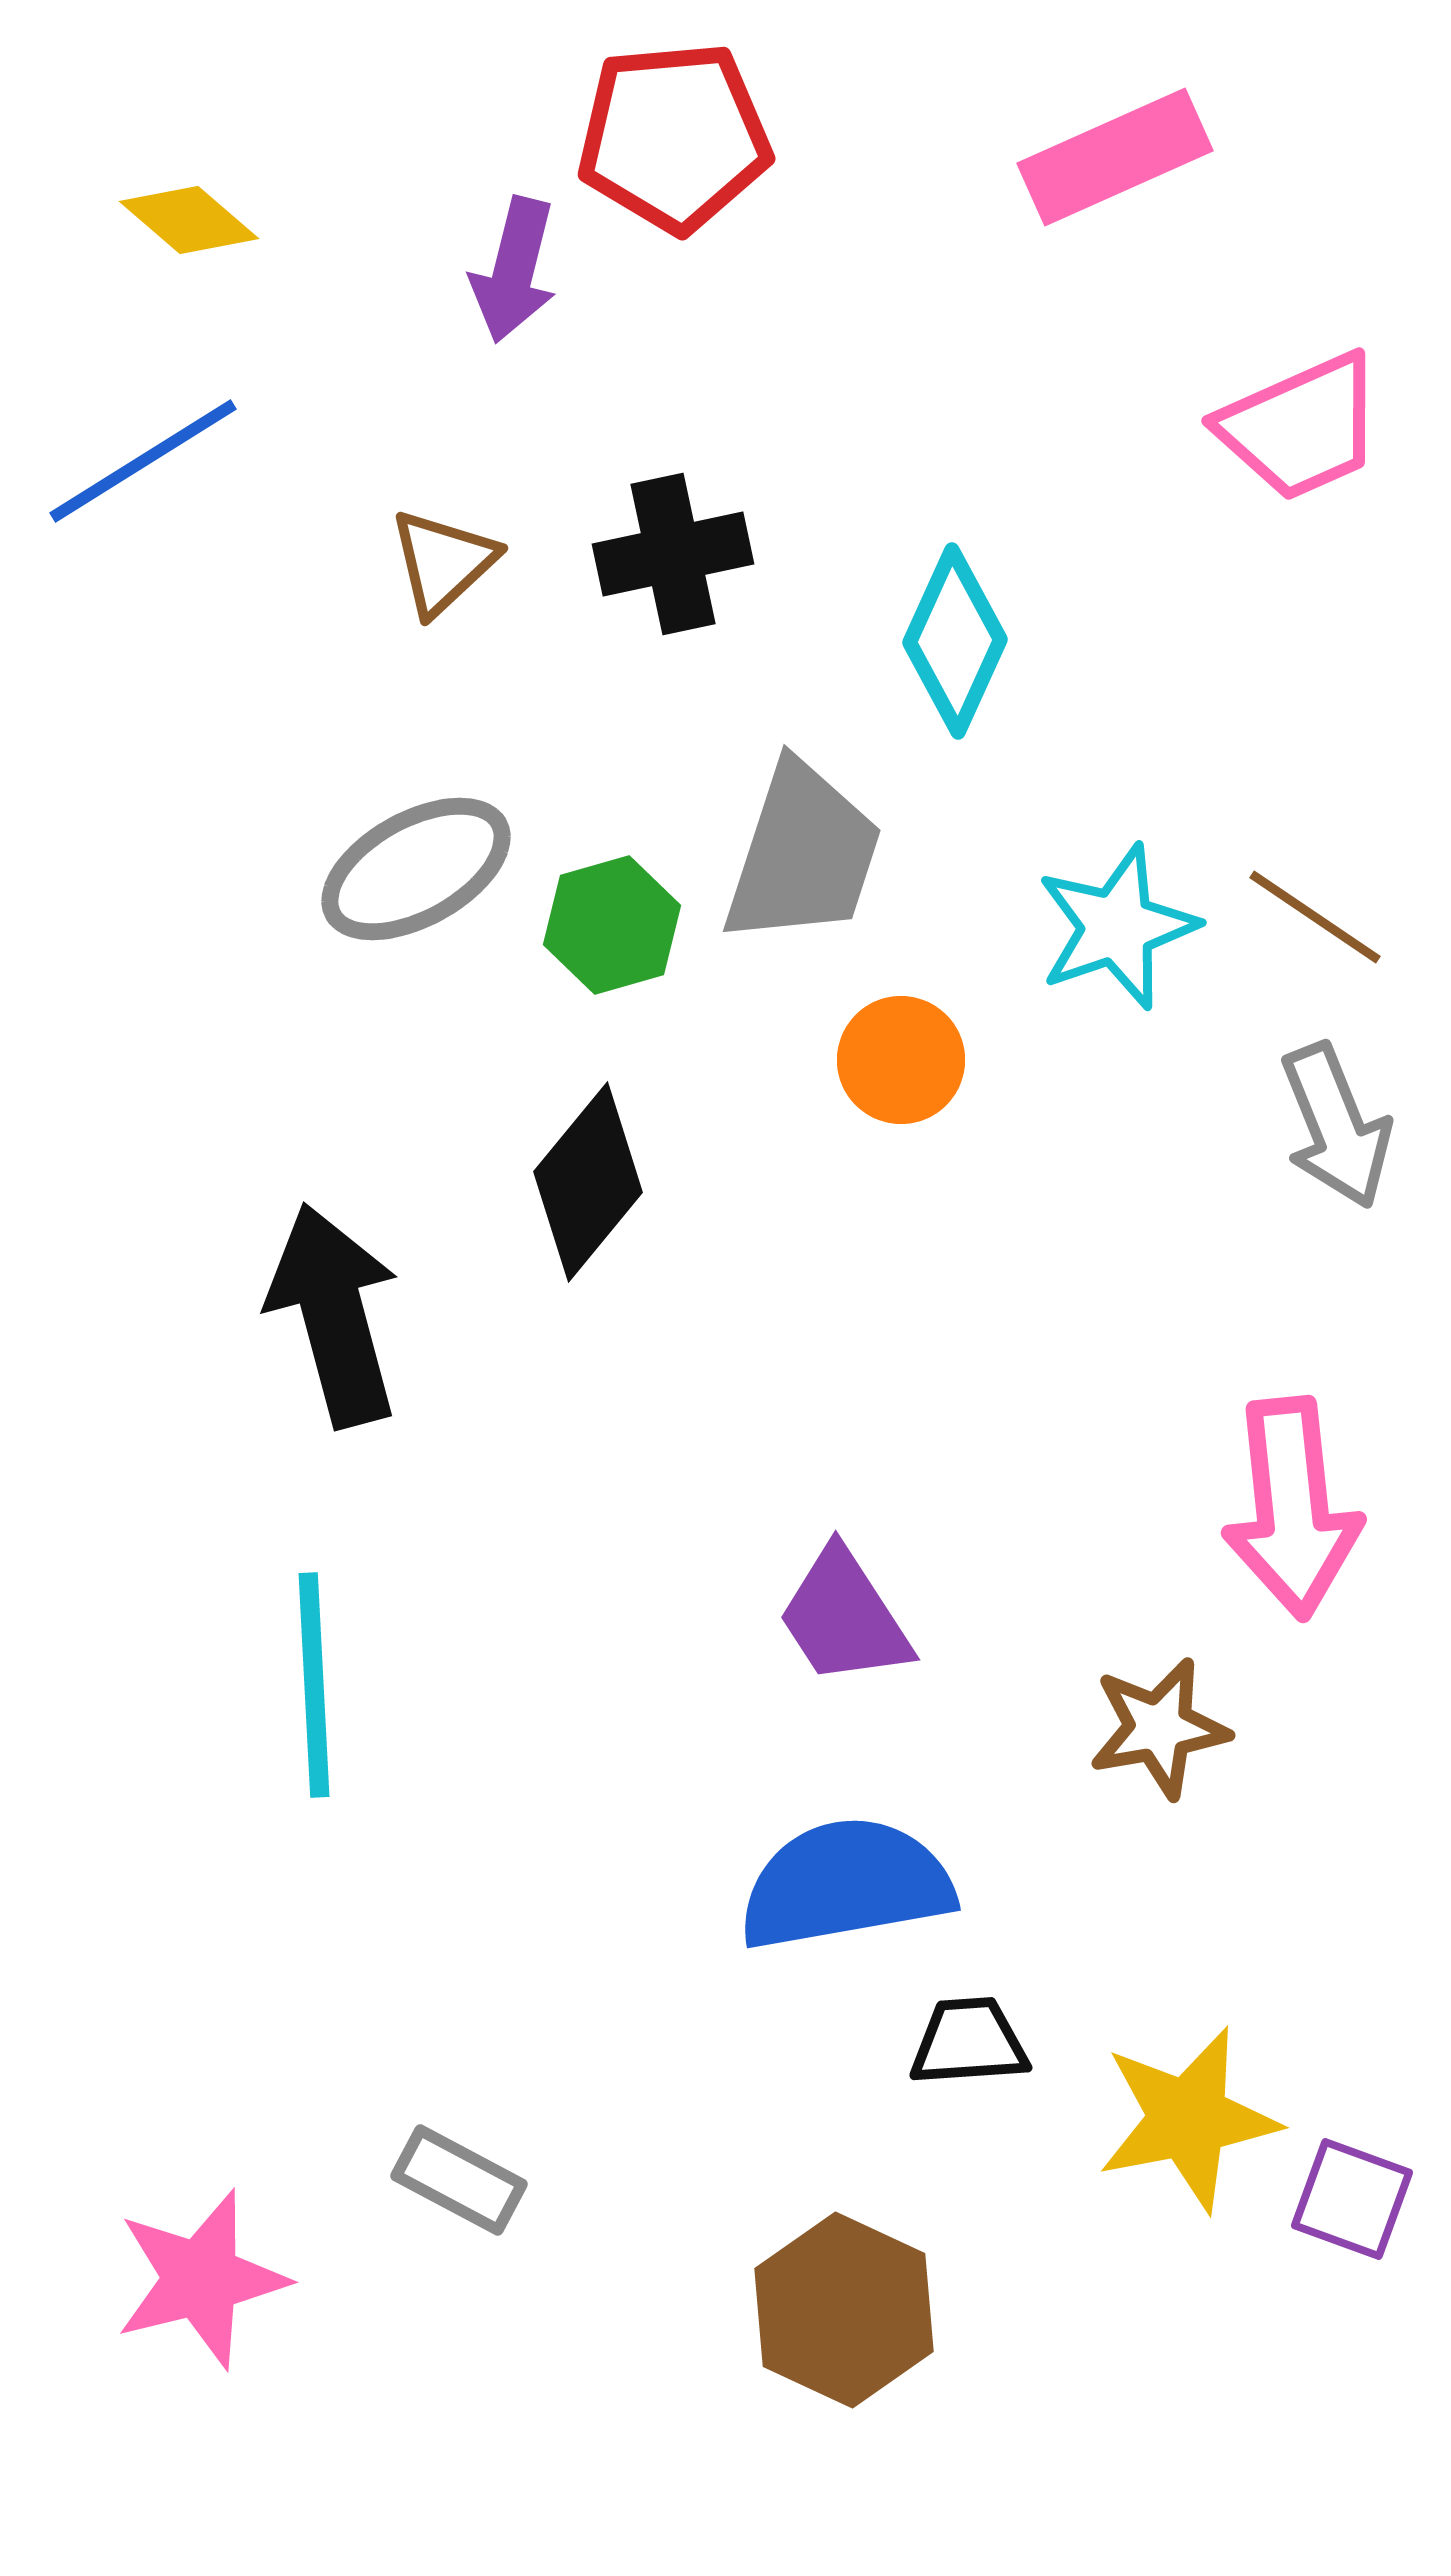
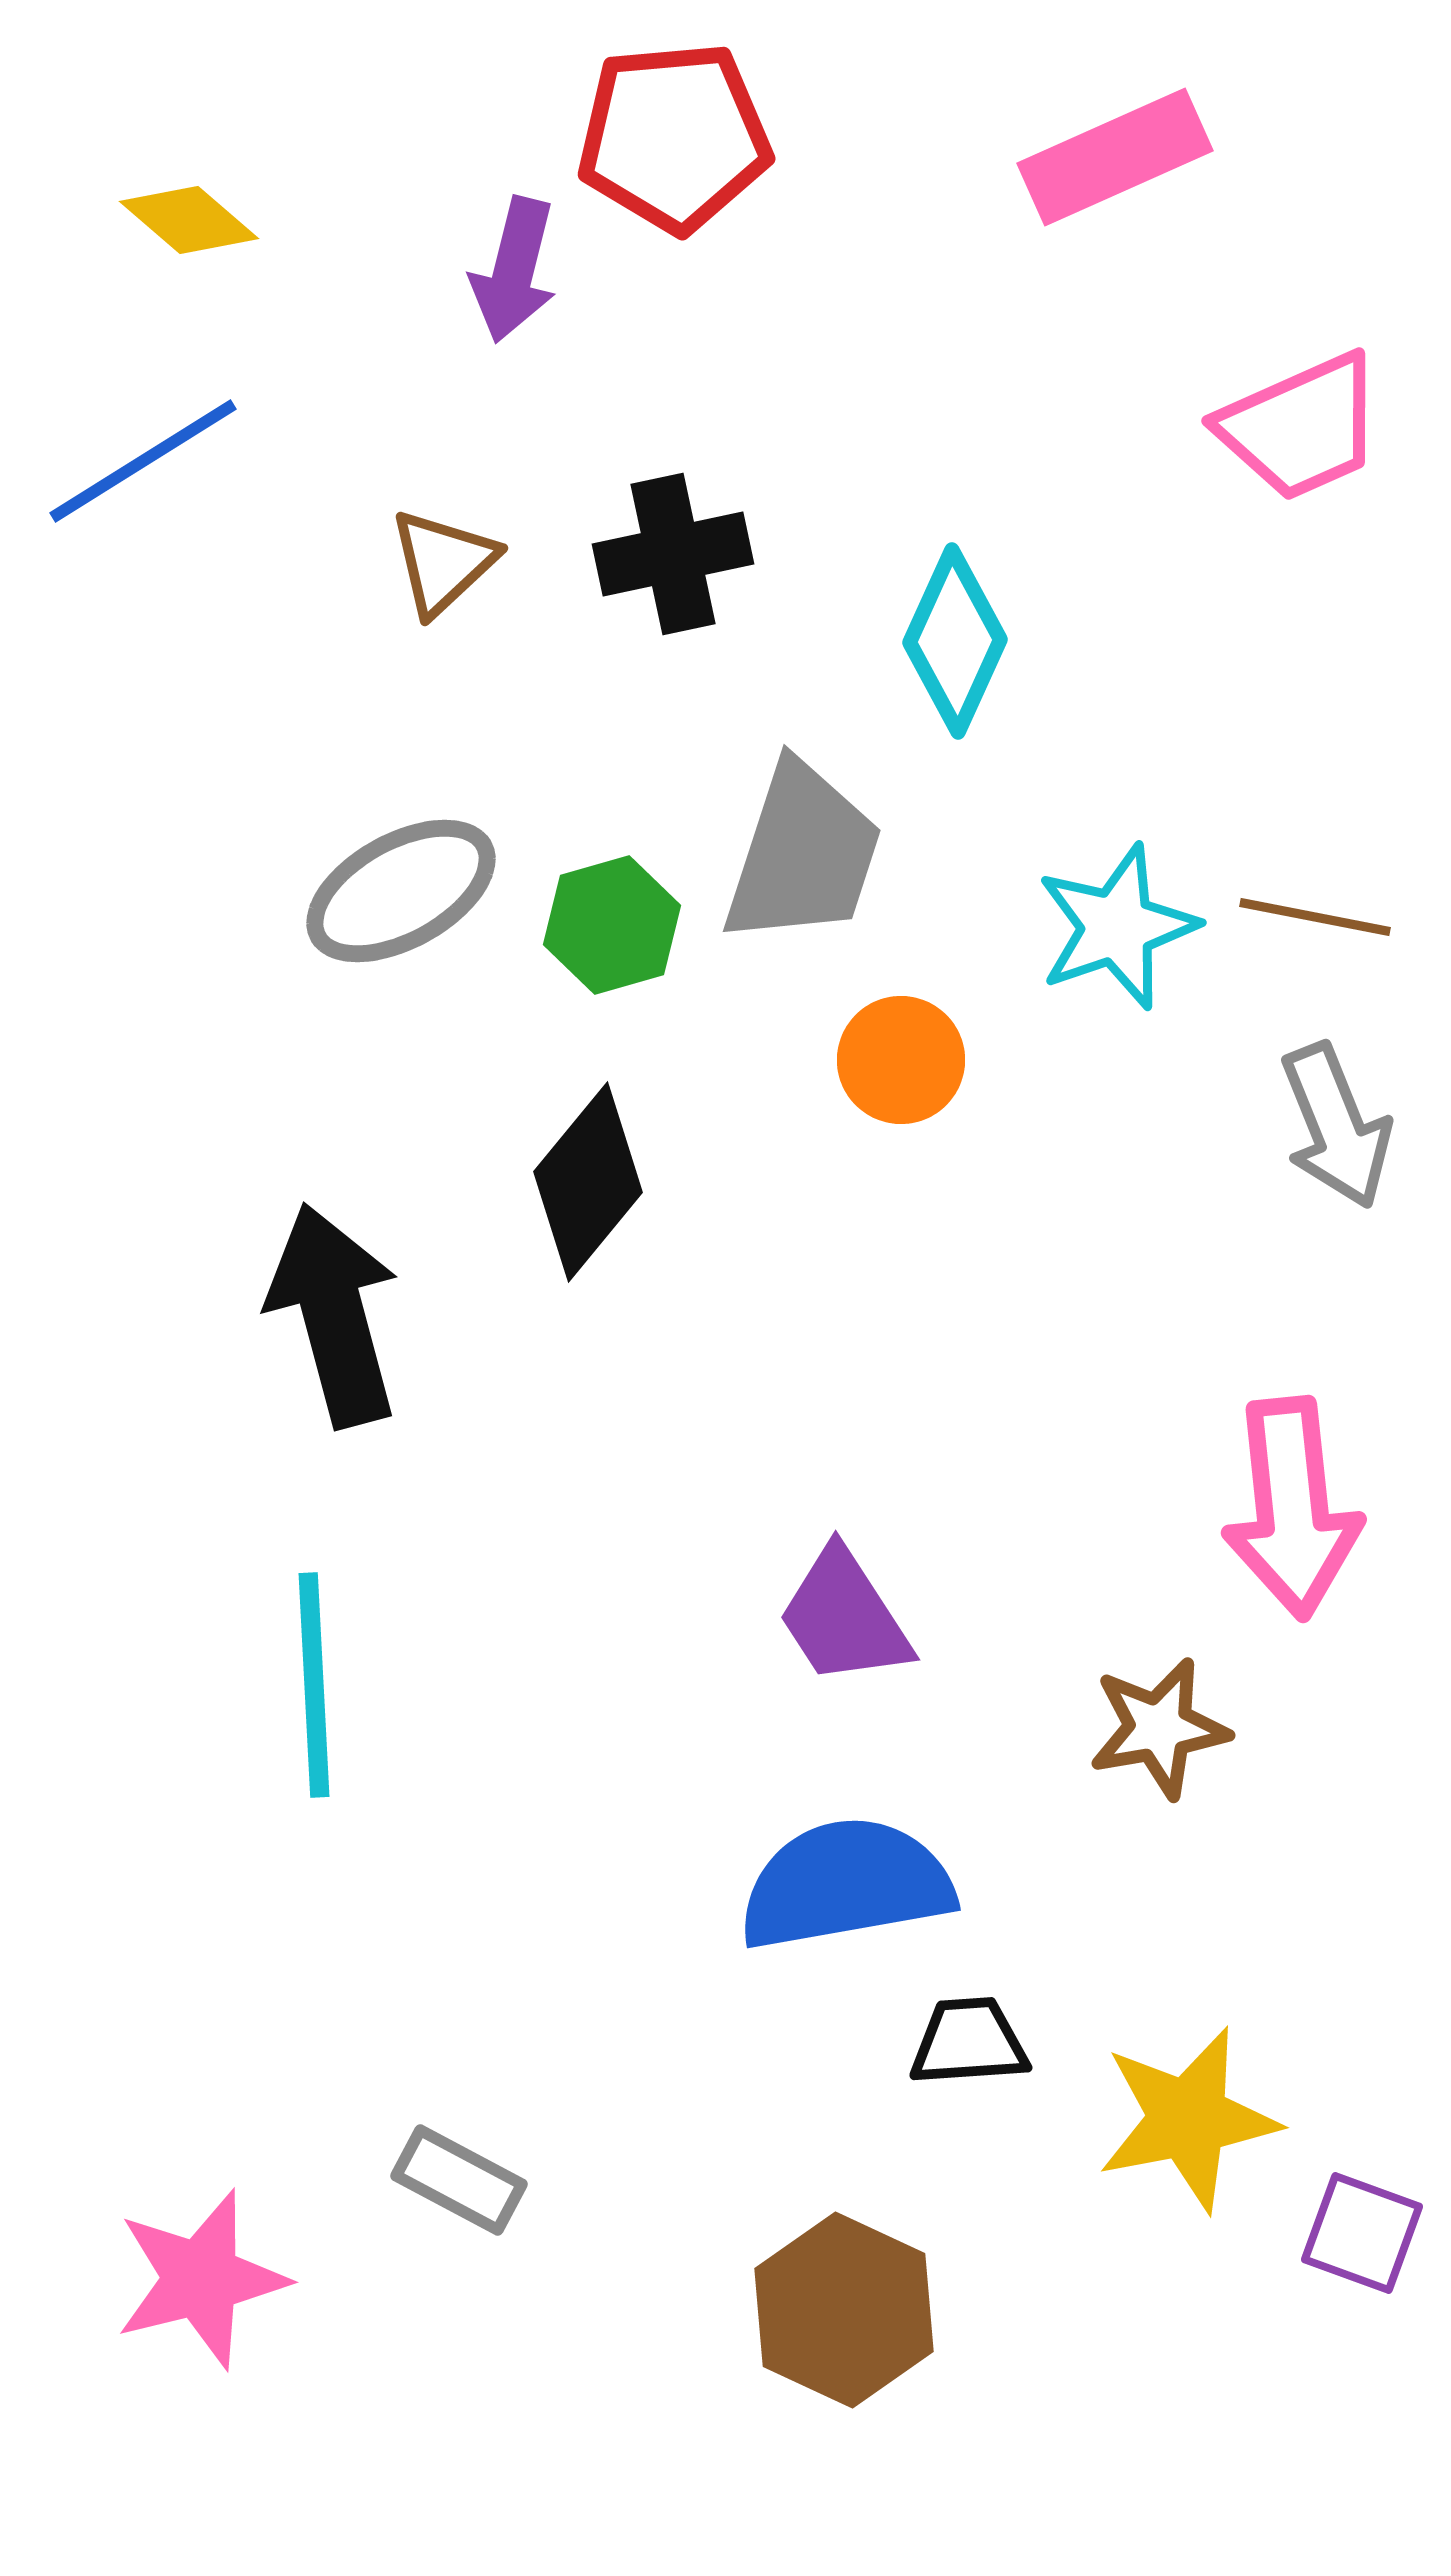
gray ellipse: moved 15 px left, 22 px down
brown line: rotated 23 degrees counterclockwise
purple square: moved 10 px right, 34 px down
